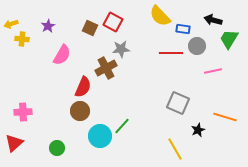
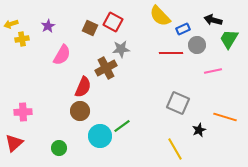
blue rectangle: rotated 32 degrees counterclockwise
yellow cross: rotated 16 degrees counterclockwise
gray circle: moved 1 px up
green line: rotated 12 degrees clockwise
black star: moved 1 px right
green circle: moved 2 px right
